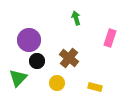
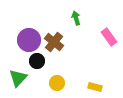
pink rectangle: moved 1 px left, 1 px up; rotated 54 degrees counterclockwise
brown cross: moved 15 px left, 16 px up
